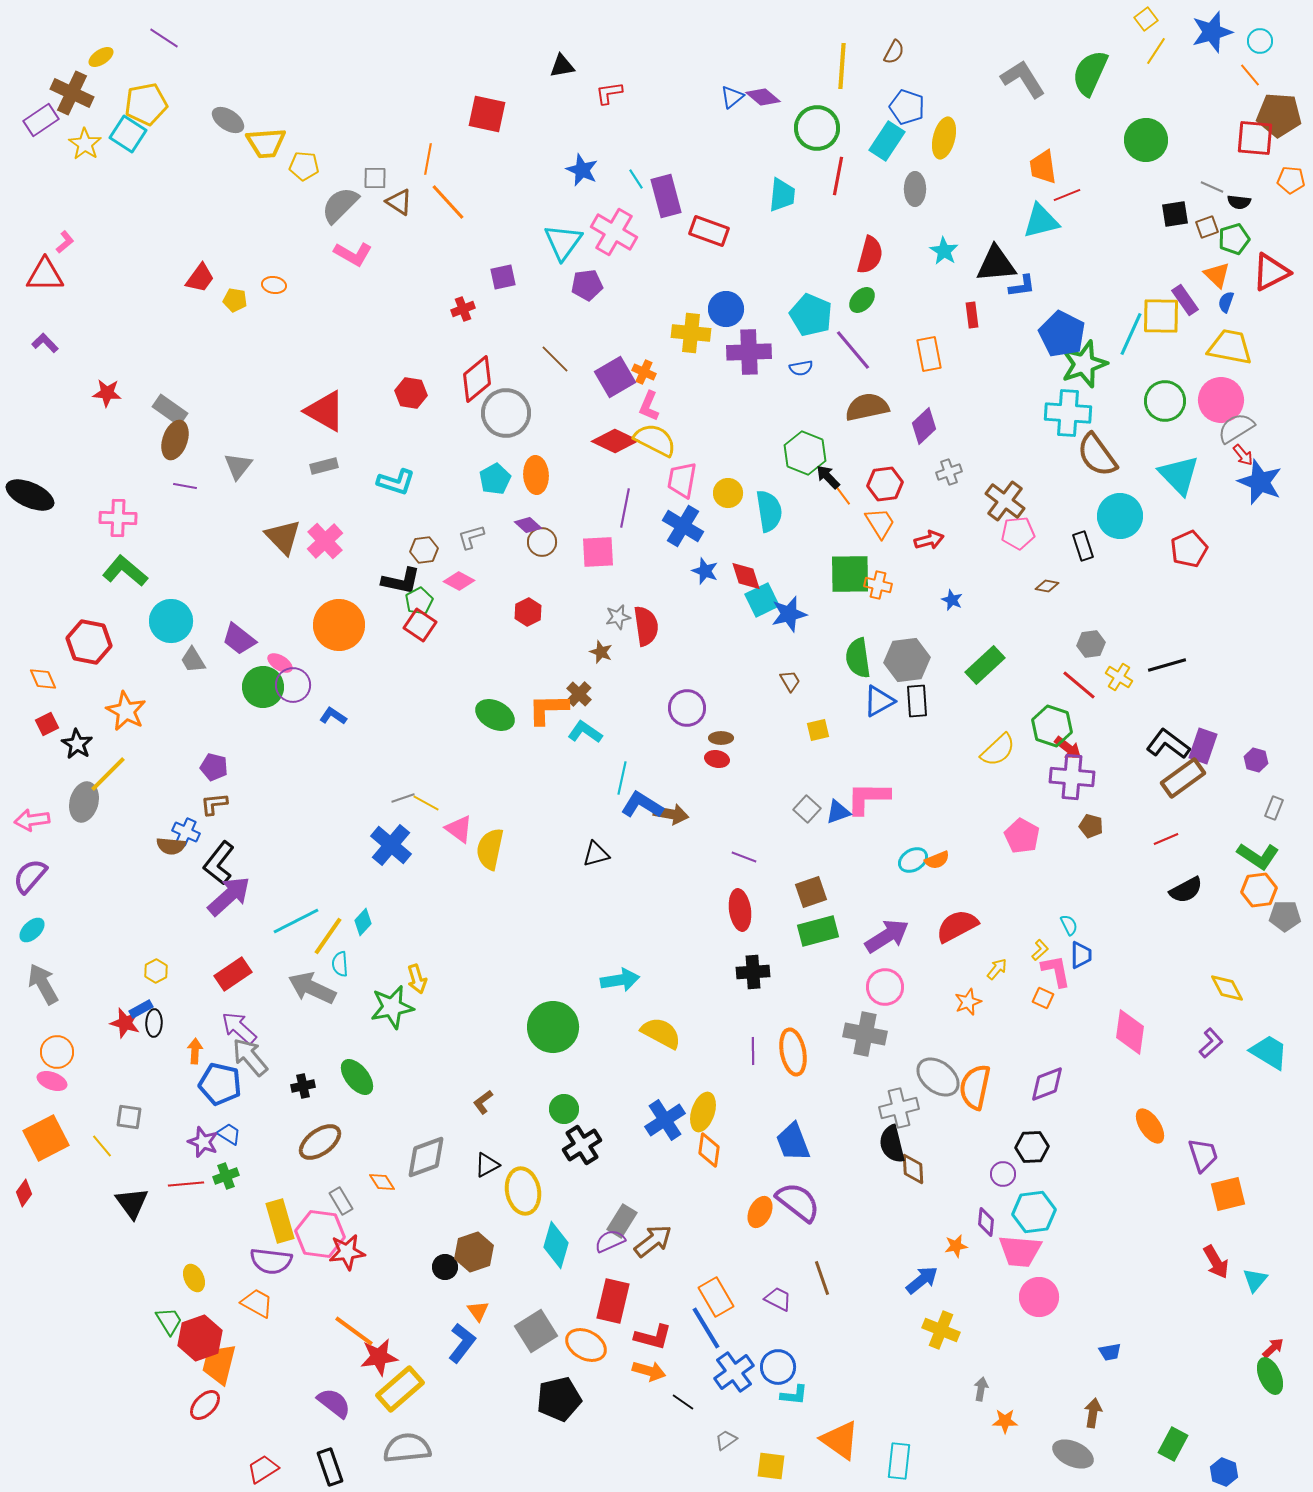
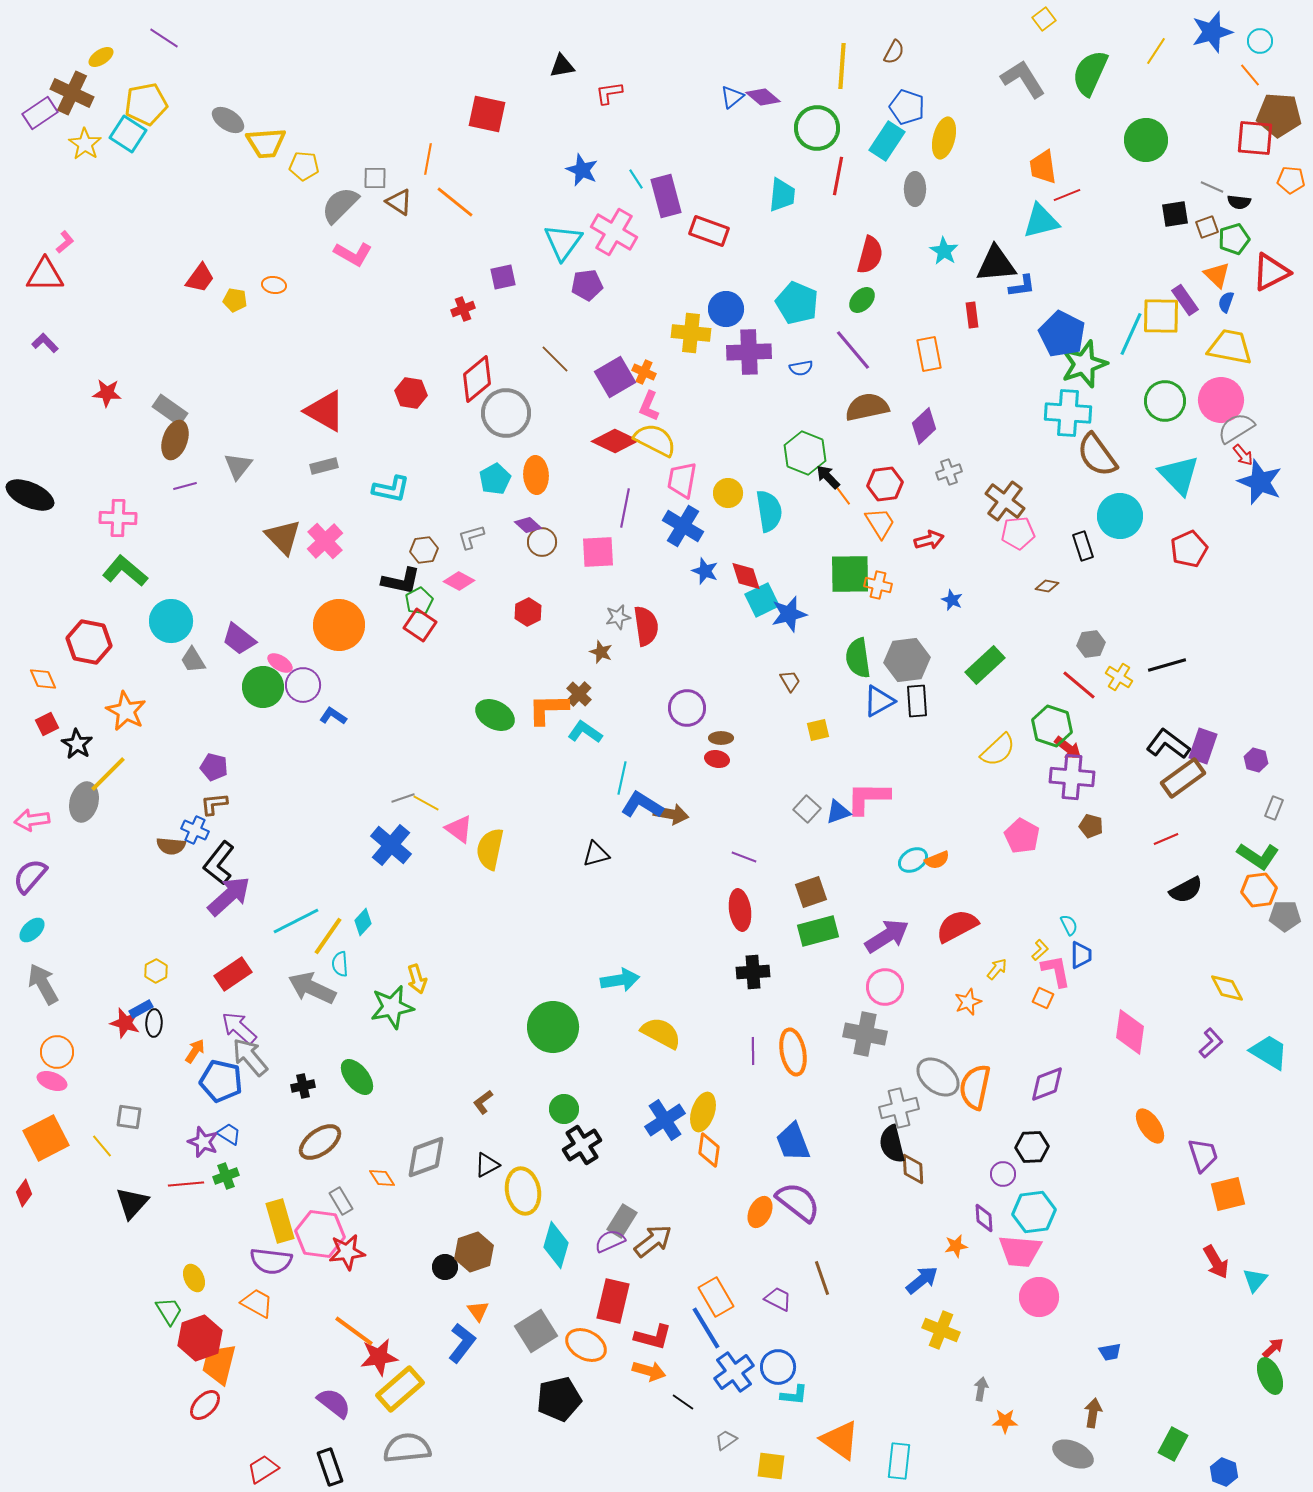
yellow square at (1146, 19): moved 102 px left
purple rectangle at (41, 120): moved 1 px left, 7 px up
orange line at (448, 202): moved 7 px right; rotated 9 degrees counterclockwise
cyan pentagon at (811, 315): moved 14 px left, 12 px up
cyan L-shape at (396, 482): moved 5 px left, 7 px down; rotated 6 degrees counterclockwise
purple line at (185, 486): rotated 25 degrees counterclockwise
purple circle at (293, 685): moved 10 px right
blue cross at (186, 832): moved 9 px right, 2 px up
orange arrow at (195, 1051): rotated 30 degrees clockwise
blue pentagon at (220, 1084): moved 1 px right, 3 px up
orange diamond at (382, 1182): moved 4 px up
black triangle at (132, 1203): rotated 18 degrees clockwise
purple diamond at (986, 1222): moved 2 px left, 4 px up; rotated 8 degrees counterclockwise
green trapezoid at (169, 1321): moved 10 px up
